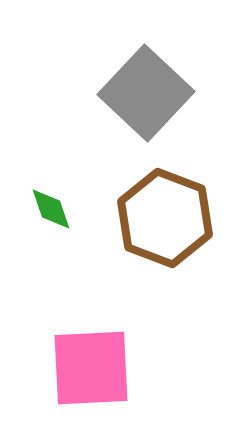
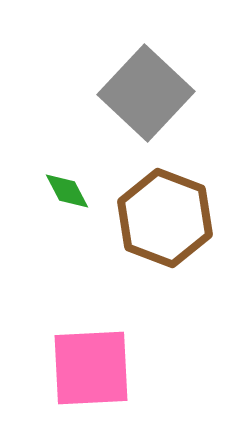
green diamond: moved 16 px right, 18 px up; rotated 9 degrees counterclockwise
